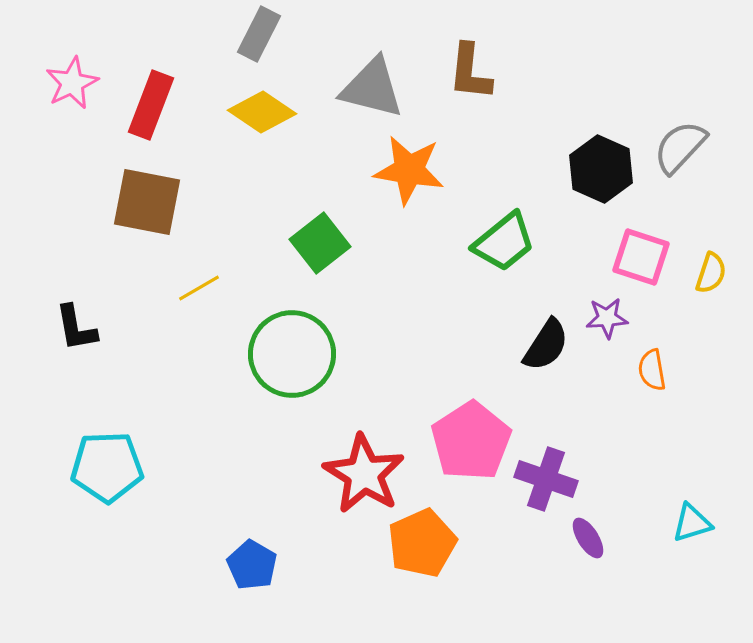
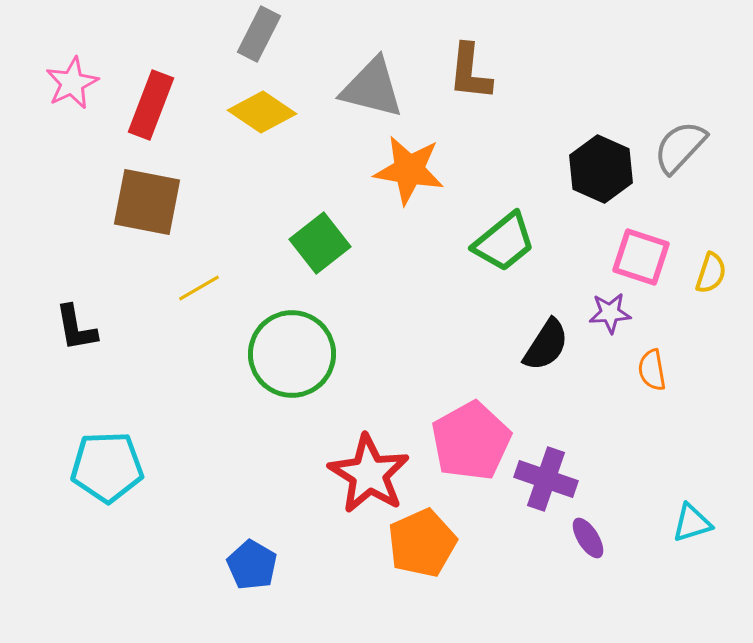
purple star: moved 3 px right, 5 px up
pink pentagon: rotated 4 degrees clockwise
red star: moved 5 px right
